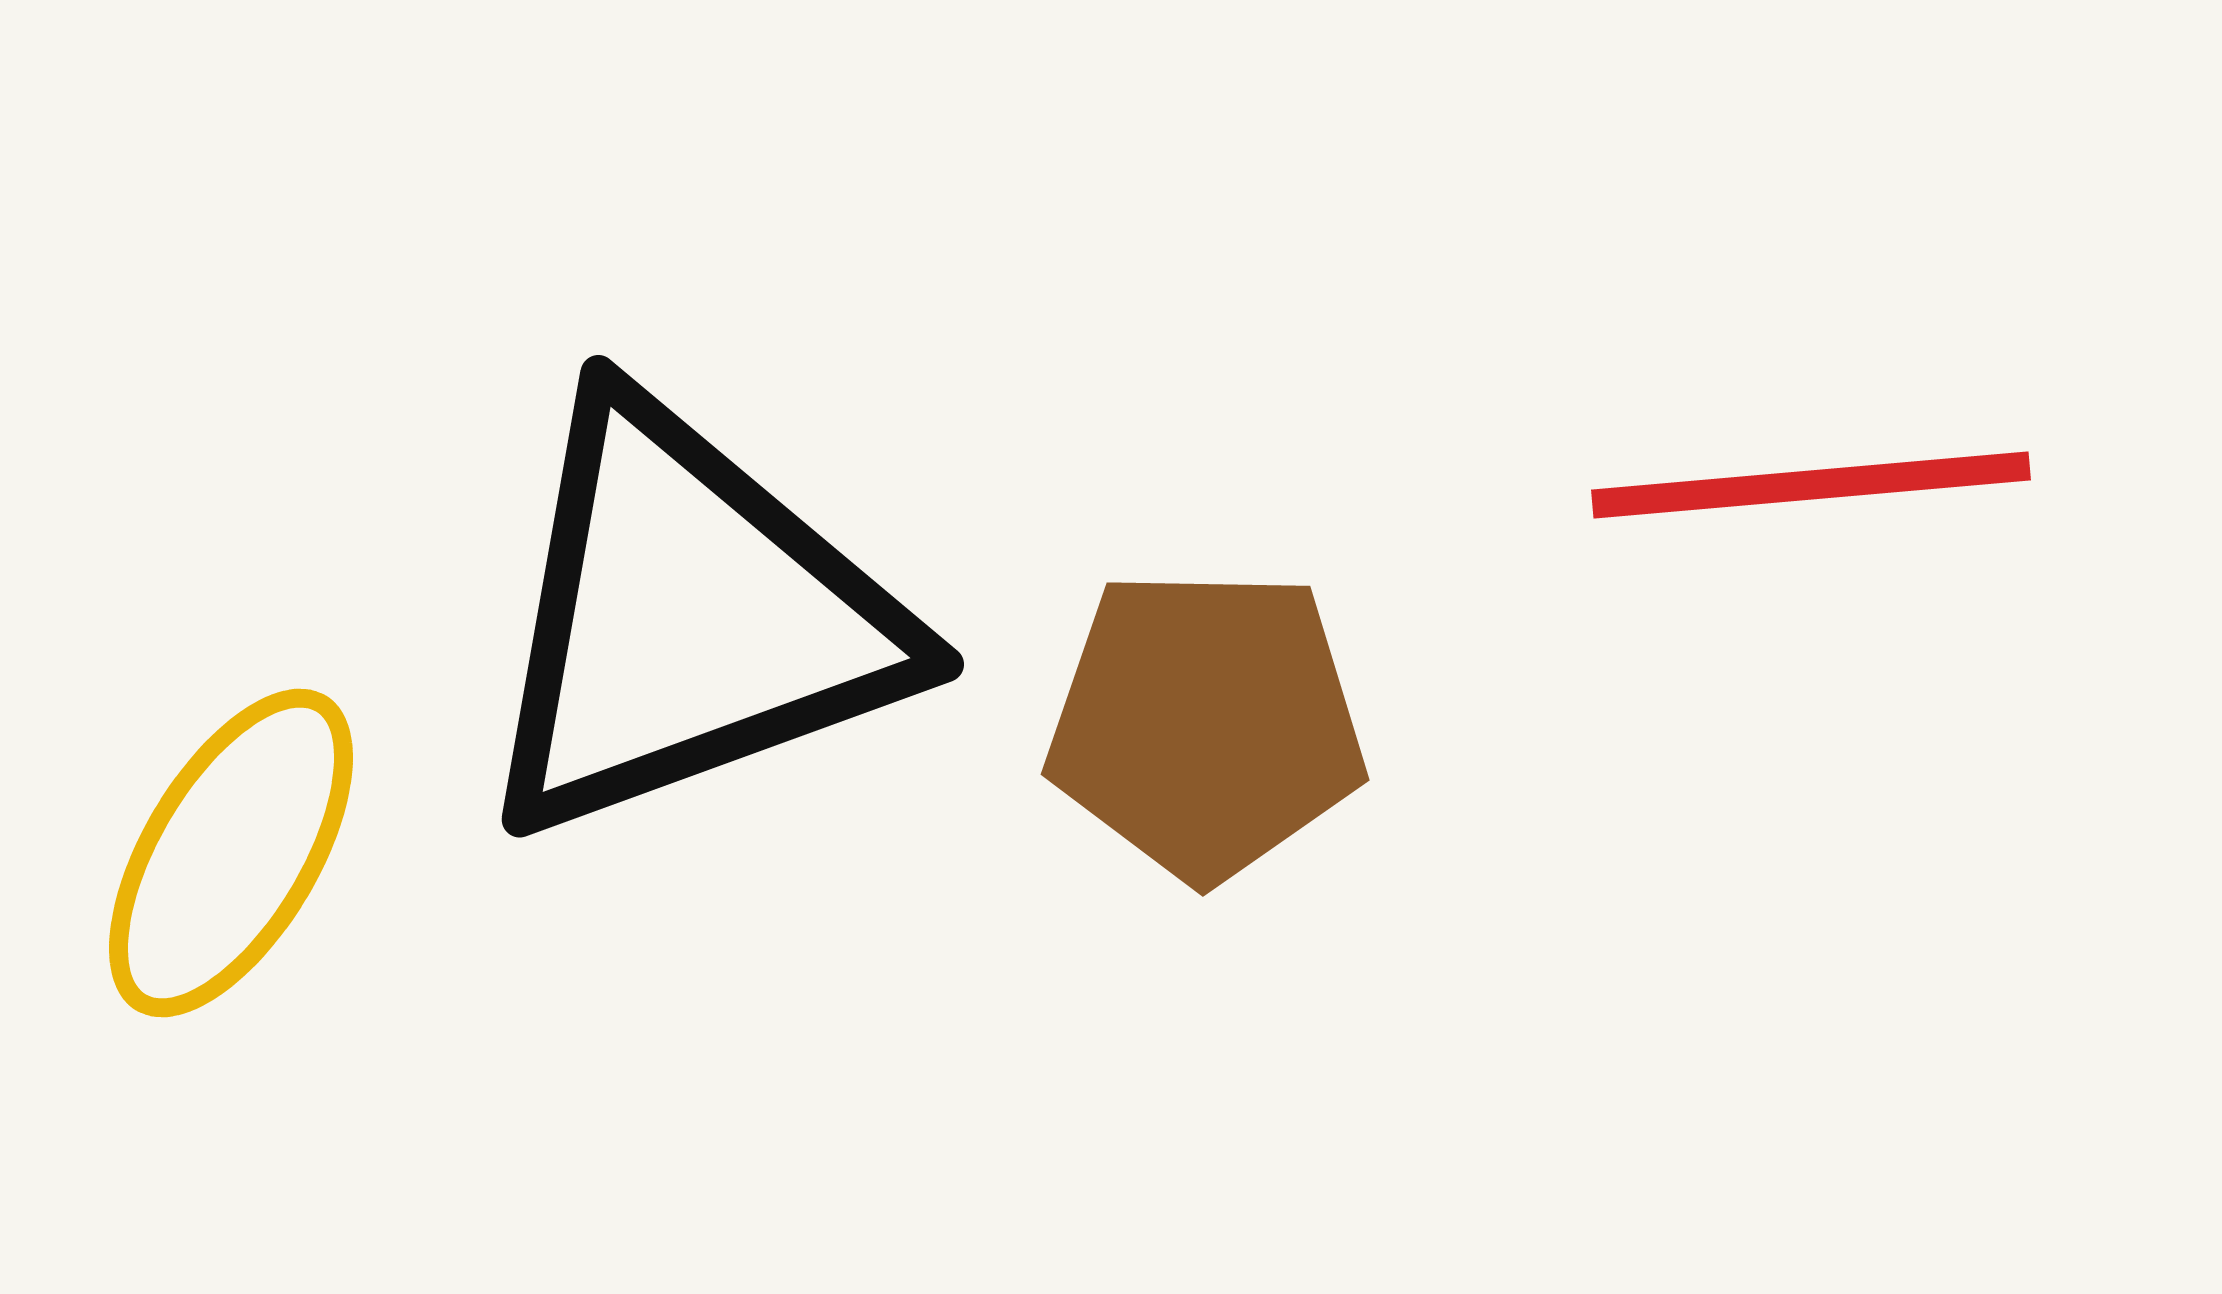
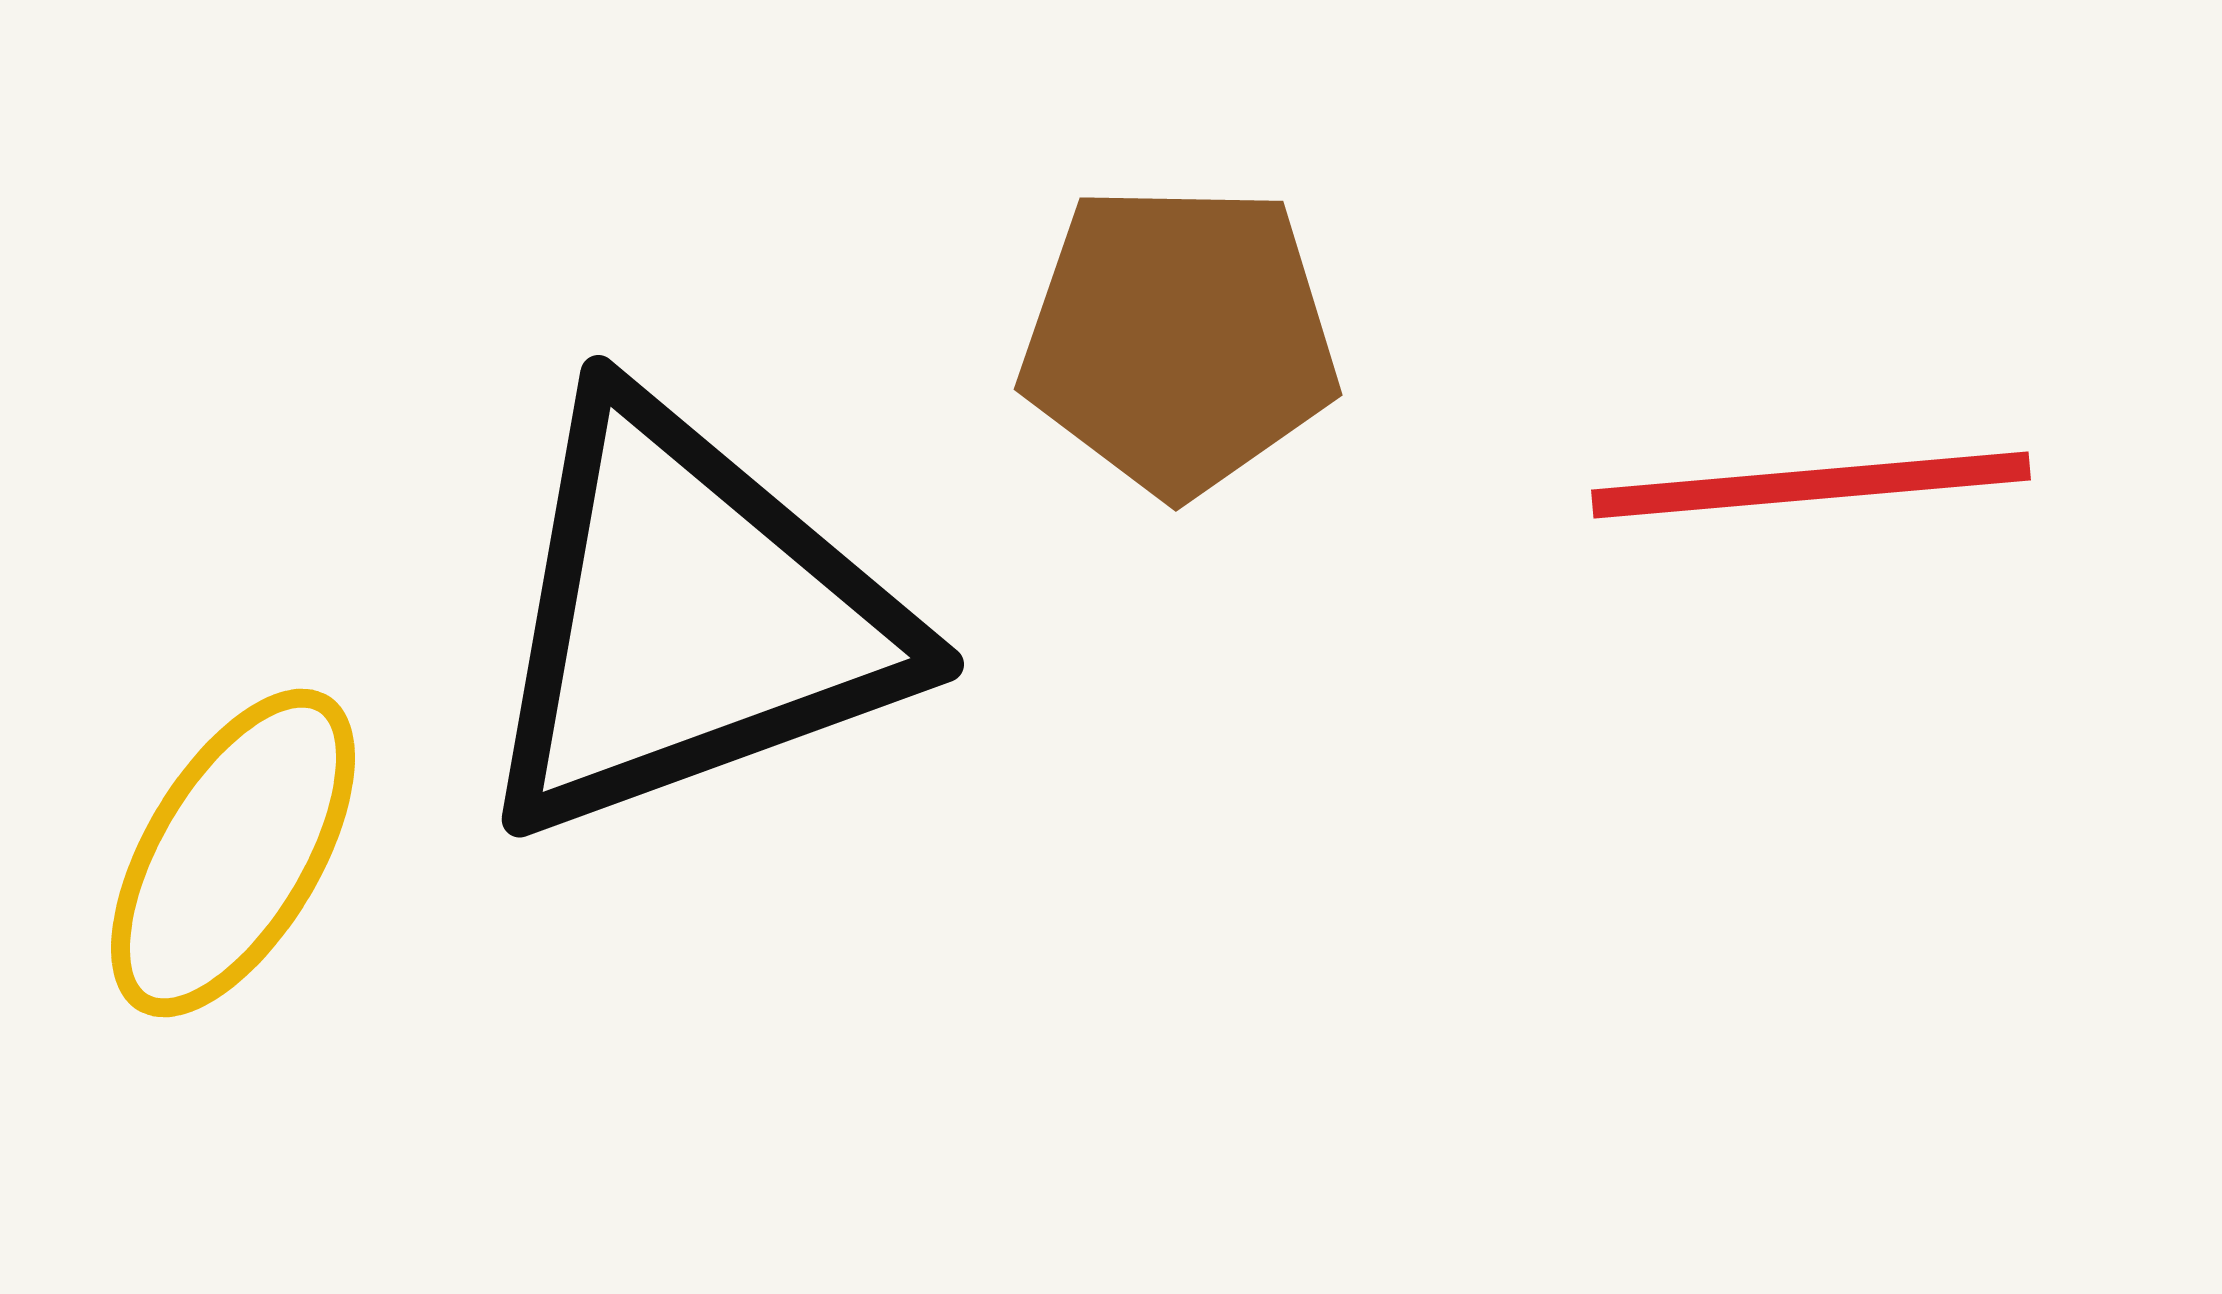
brown pentagon: moved 27 px left, 385 px up
yellow ellipse: moved 2 px right
